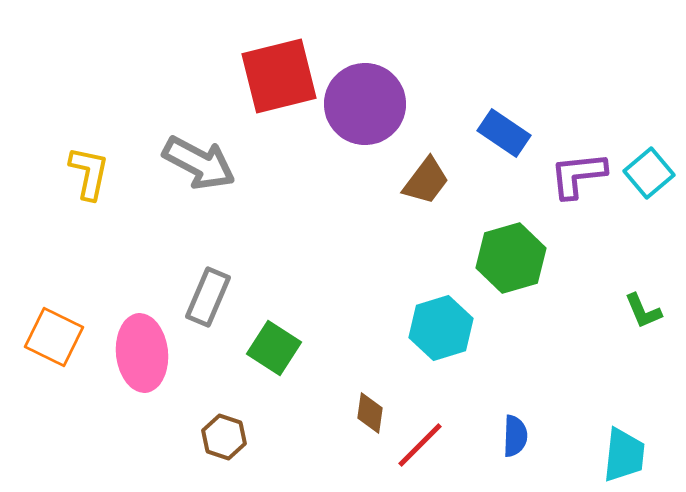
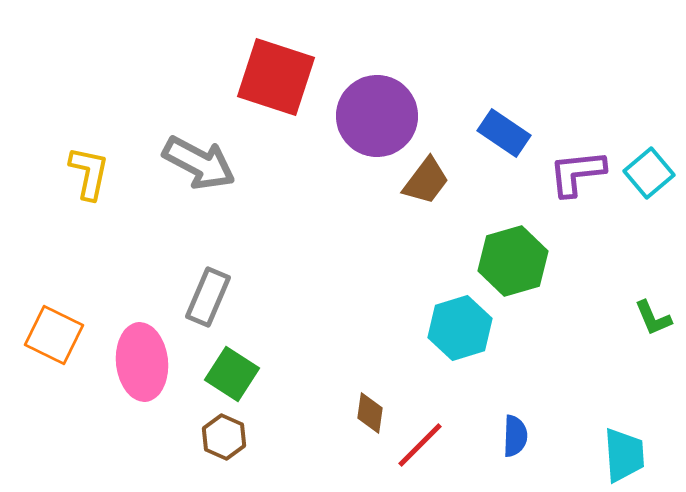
red square: moved 3 px left, 1 px down; rotated 32 degrees clockwise
purple circle: moved 12 px right, 12 px down
purple L-shape: moved 1 px left, 2 px up
green hexagon: moved 2 px right, 3 px down
green L-shape: moved 10 px right, 7 px down
cyan hexagon: moved 19 px right
orange square: moved 2 px up
green square: moved 42 px left, 26 px down
pink ellipse: moved 9 px down
brown hexagon: rotated 6 degrees clockwise
cyan trapezoid: rotated 10 degrees counterclockwise
